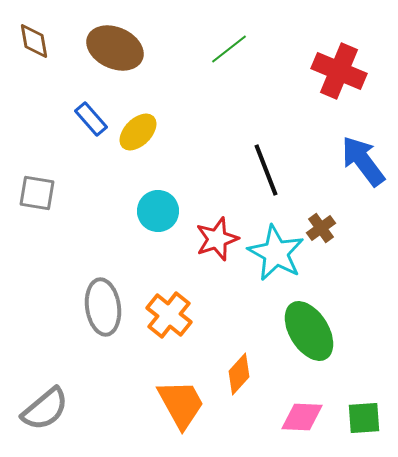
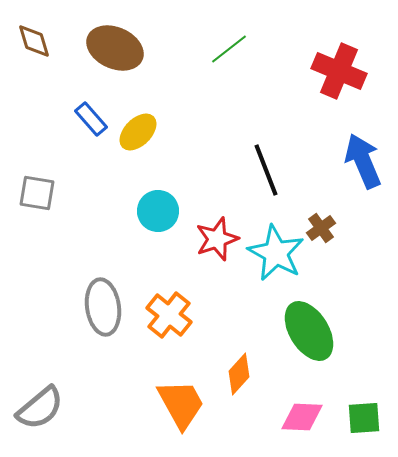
brown diamond: rotated 6 degrees counterclockwise
blue arrow: rotated 14 degrees clockwise
gray semicircle: moved 5 px left, 1 px up
